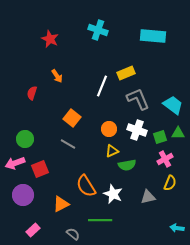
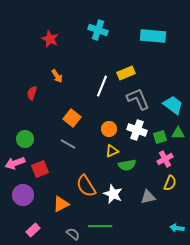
green line: moved 6 px down
